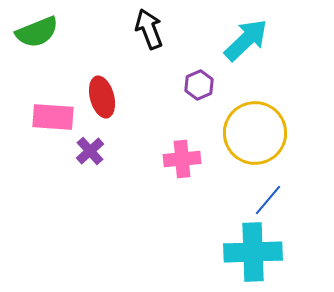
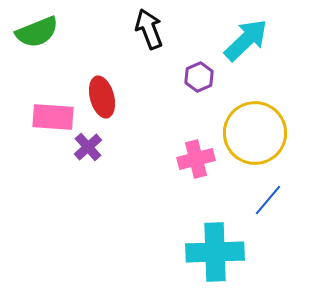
purple hexagon: moved 8 px up
purple cross: moved 2 px left, 4 px up
pink cross: moved 14 px right; rotated 9 degrees counterclockwise
cyan cross: moved 38 px left
